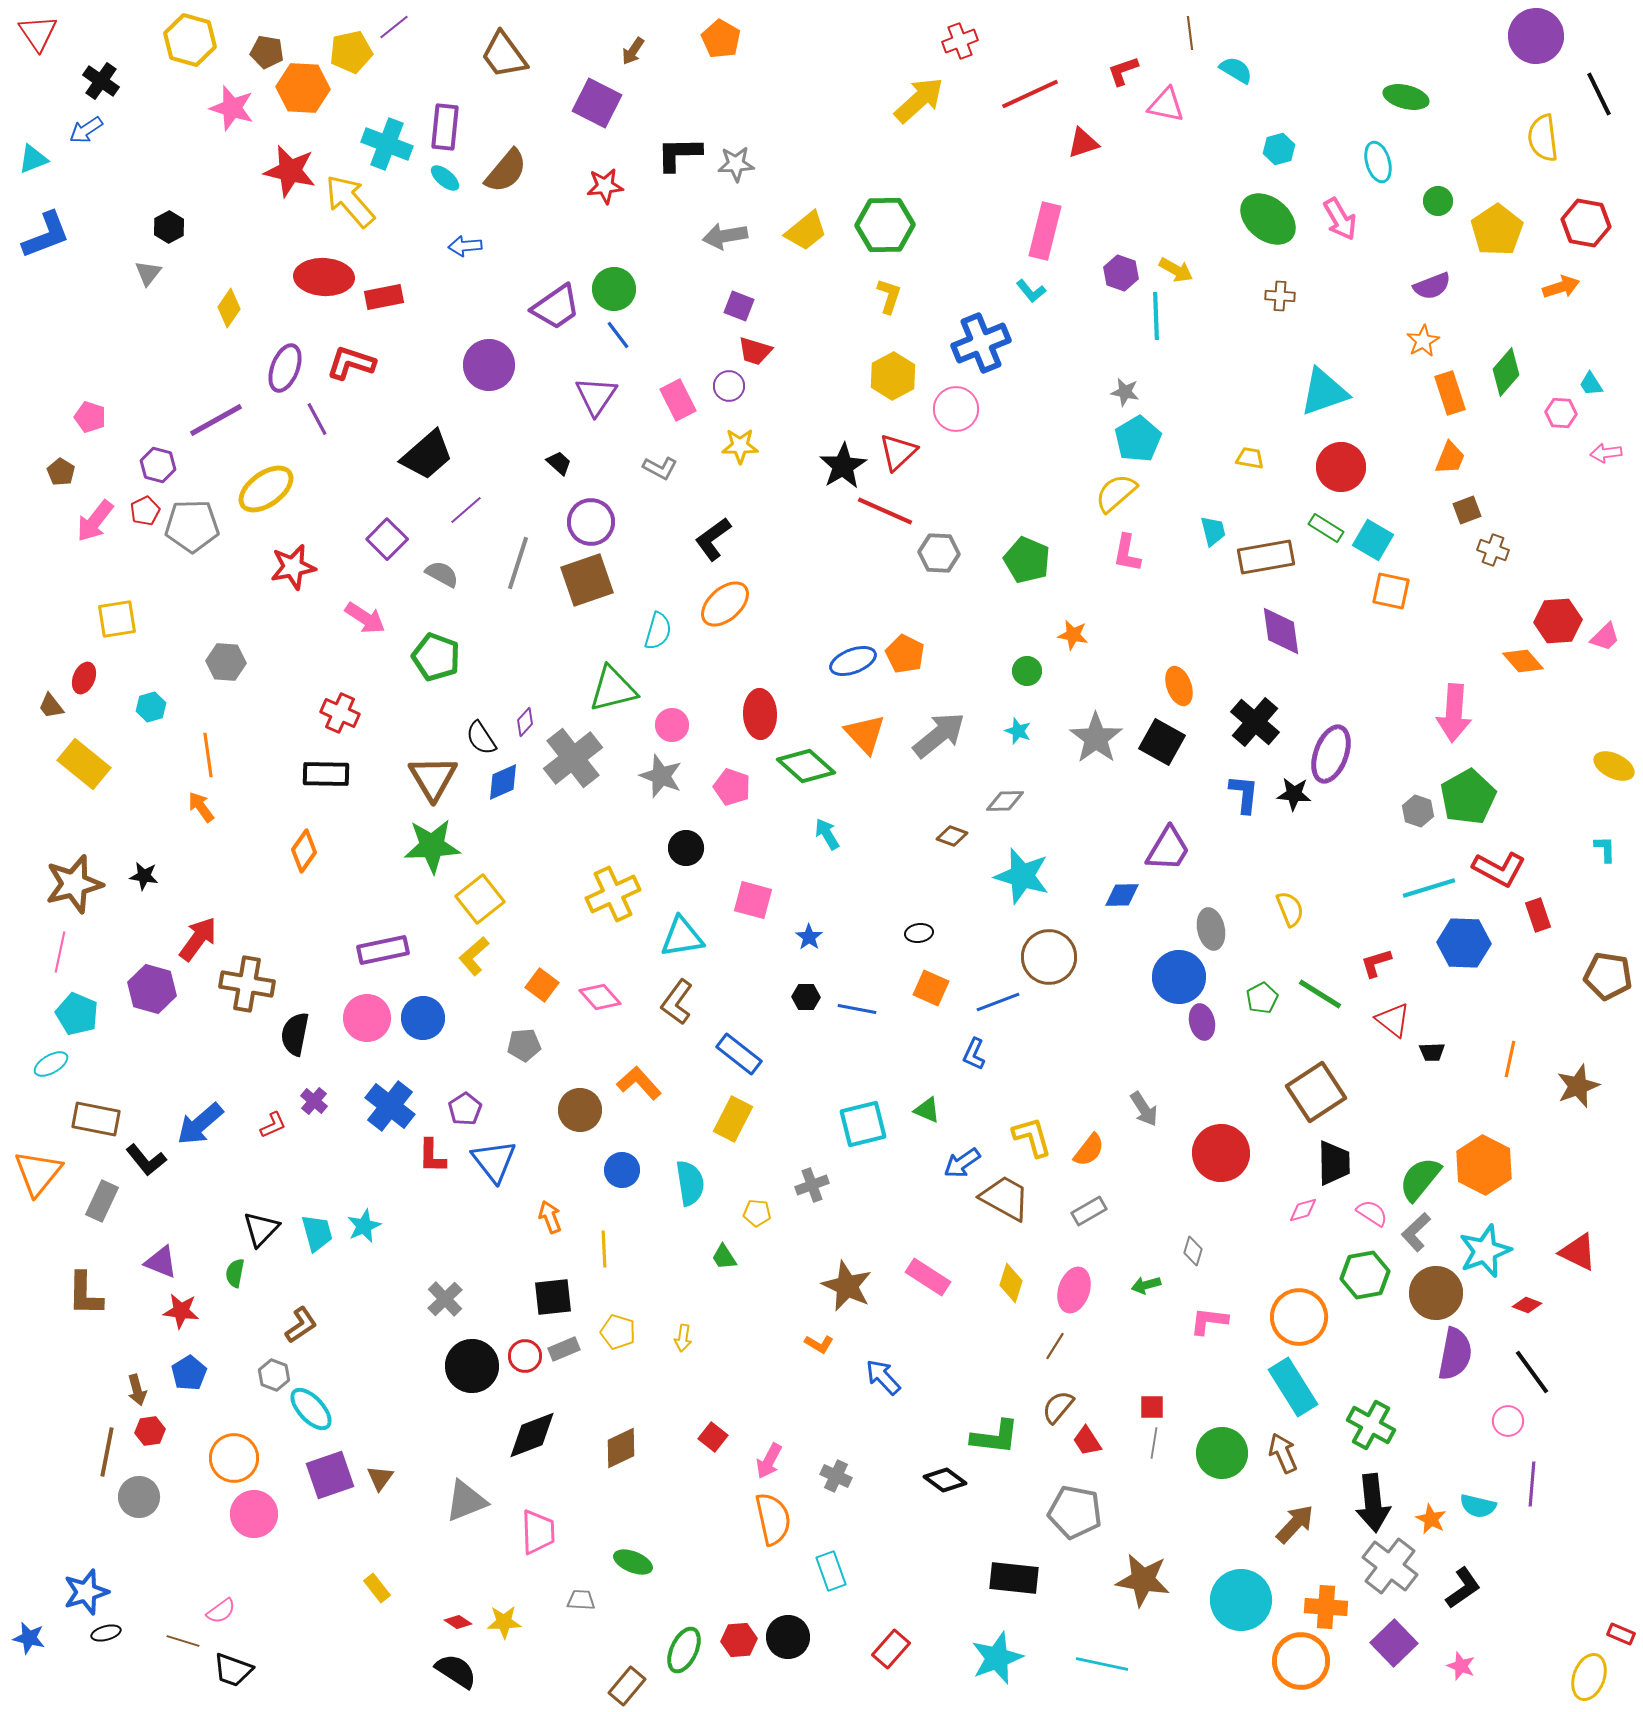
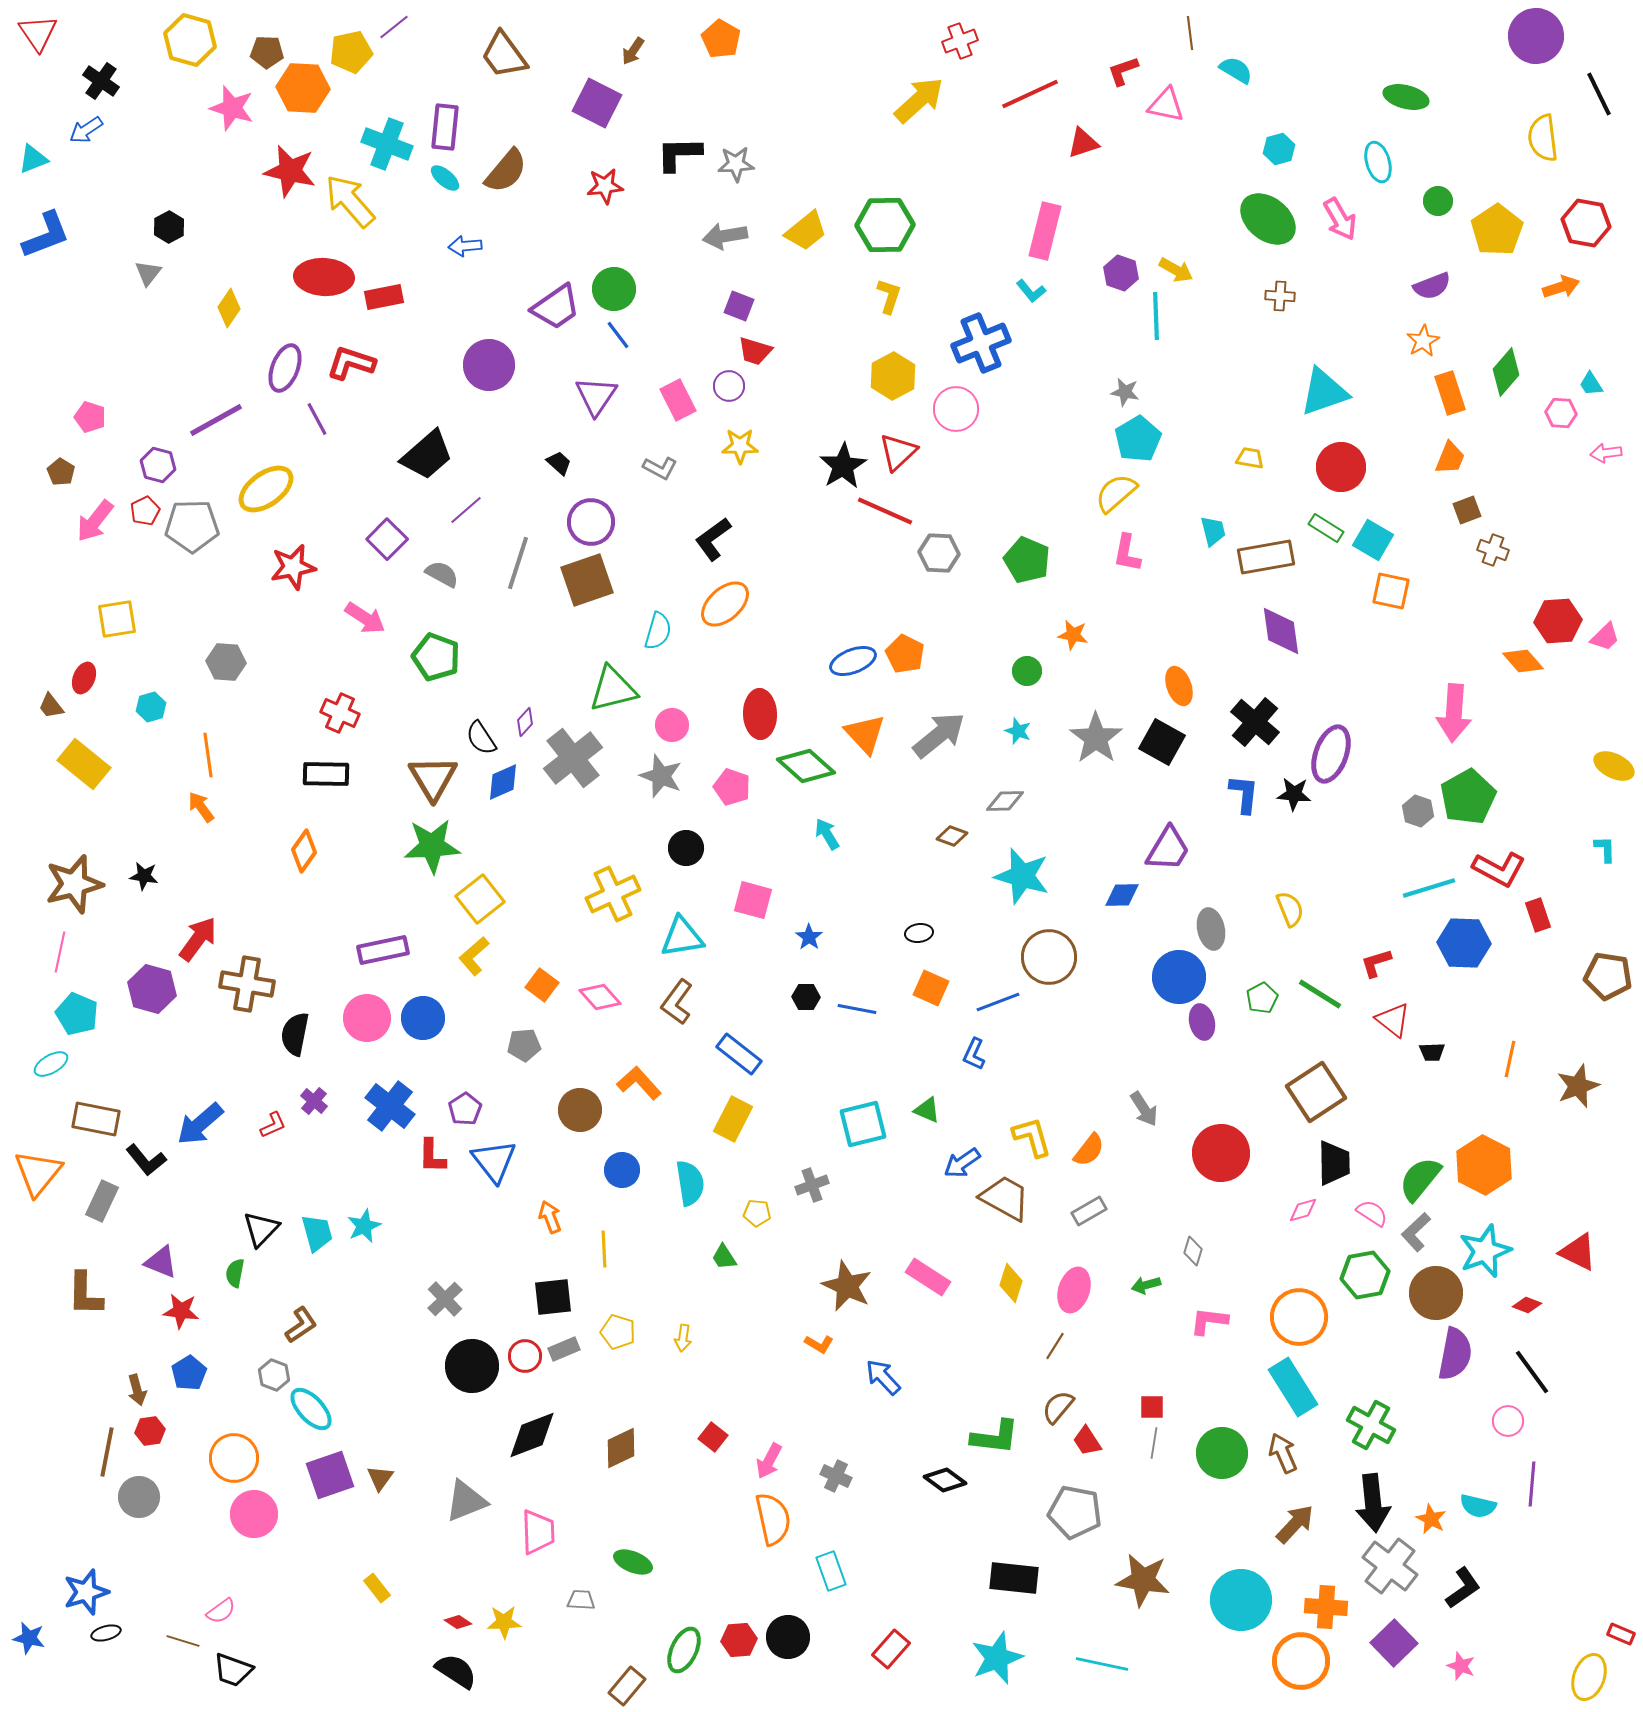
brown pentagon at (267, 52): rotated 8 degrees counterclockwise
